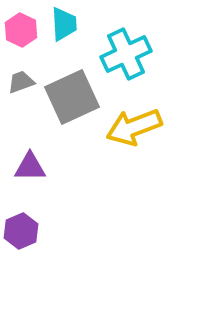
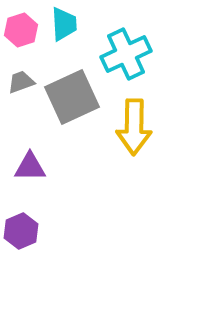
pink hexagon: rotated 16 degrees clockwise
yellow arrow: rotated 68 degrees counterclockwise
